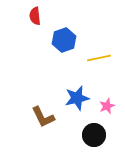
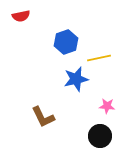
red semicircle: moved 14 px left; rotated 96 degrees counterclockwise
blue hexagon: moved 2 px right, 2 px down
blue star: moved 1 px left, 19 px up
pink star: rotated 28 degrees clockwise
black circle: moved 6 px right, 1 px down
